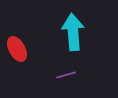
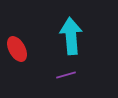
cyan arrow: moved 2 px left, 4 px down
